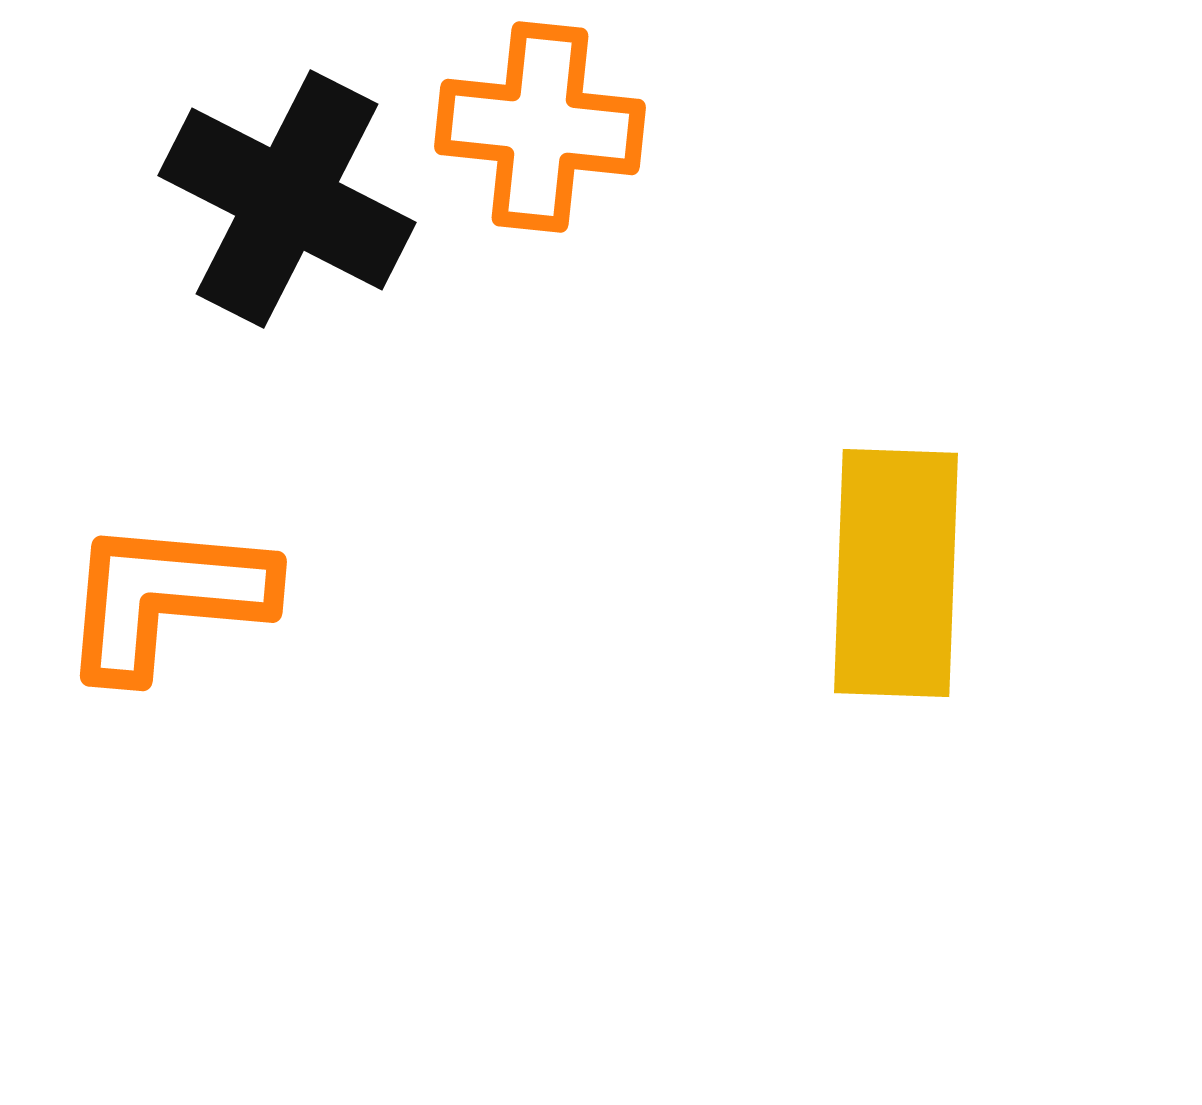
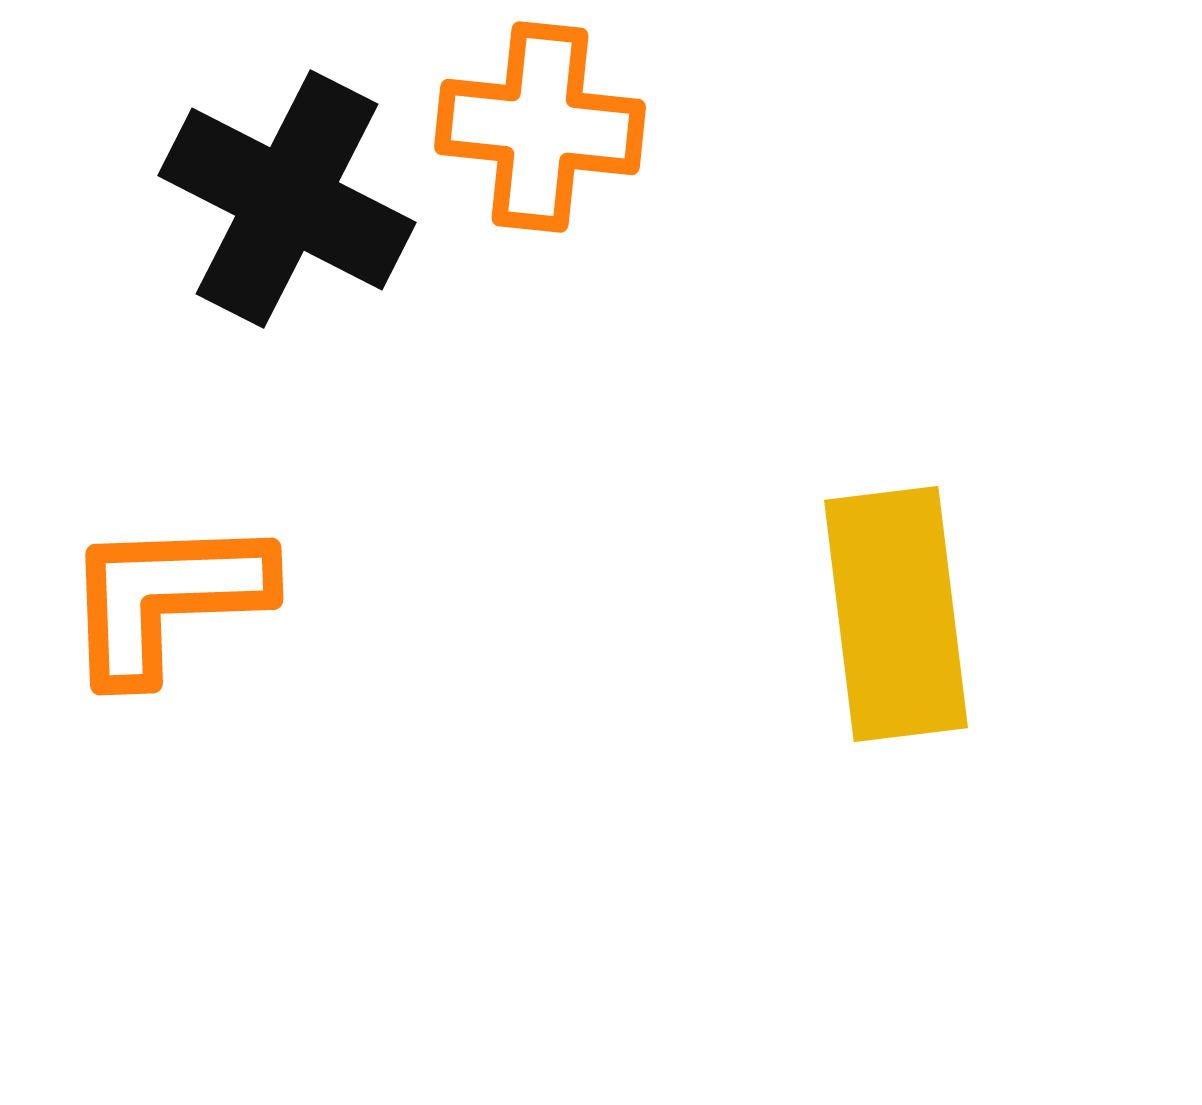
yellow rectangle: moved 41 px down; rotated 9 degrees counterclockwise
orange L-shape: rotated 7 degrees counterclockwise
